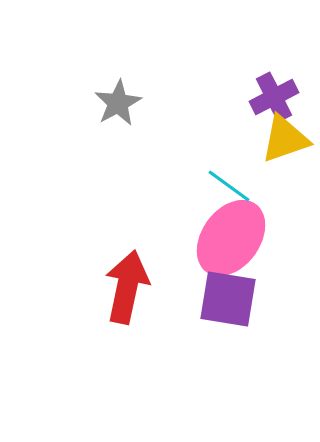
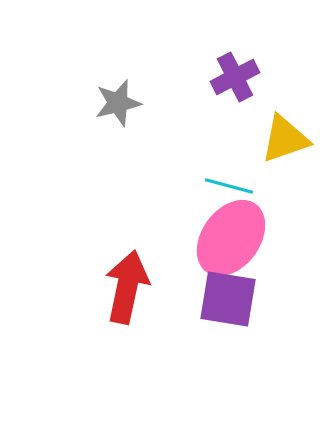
purple cross: moved 39 px left, 20 px up
gray star: rotated 15 degrees clockwise
cyan line: rotated 21 degrees counterclockwise
